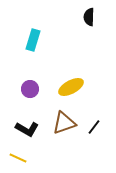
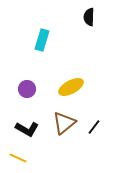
cyan rectangle: moved 9 px right
purple circle: moved 3 px left
brown triangle: rotated 20 degrees counterclockwise
